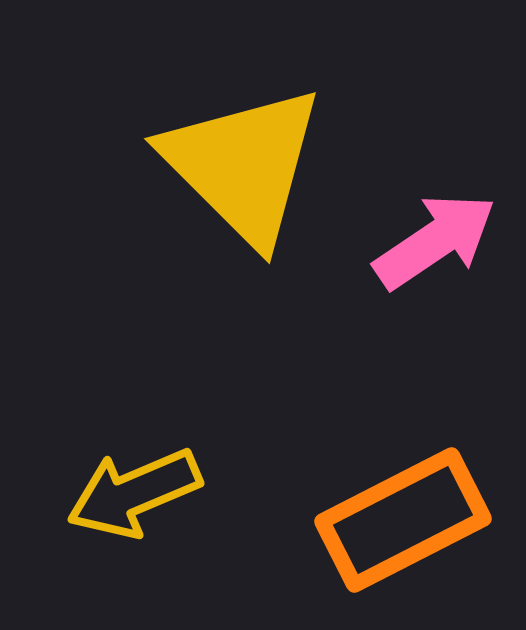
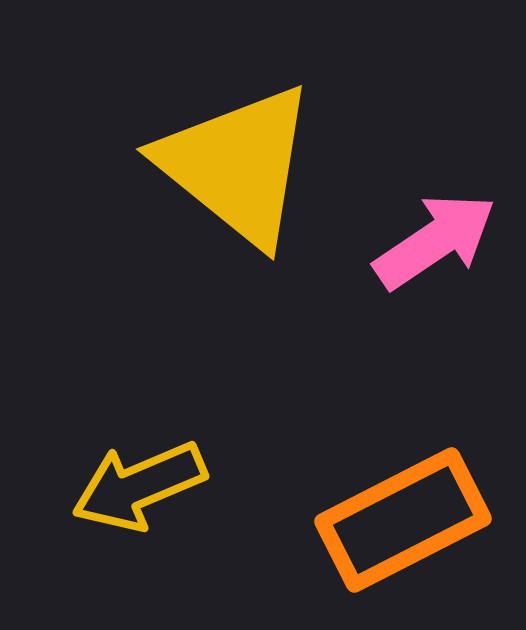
yellow triangle: moved 6 px left; rotated 6 degrees counterclockwise
yellow arrow: moved 5 px right, 7 px up
